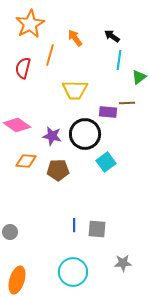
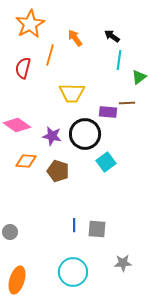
yellow trapezoid: moved 3 px left, 3 px down
brown pentagon: moved 1 px down; rotated 20 degrees clockwise
